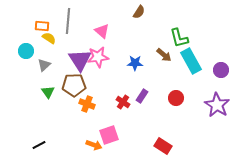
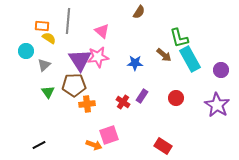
cyan rectangle: moved 1 px left, 2 px up
orange cross: rotated 28 degrees counterclockwise
